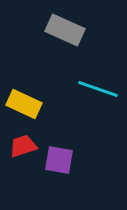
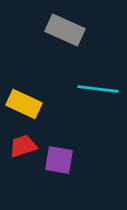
cyan line: rotated 12 degrees counterclockwise
